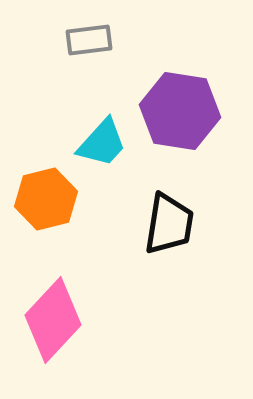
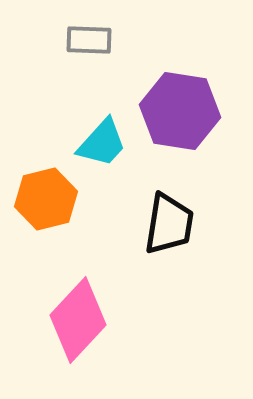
gray rectangle: rotated 9 degrees clockwise
pink diamond: moved 25 px right
